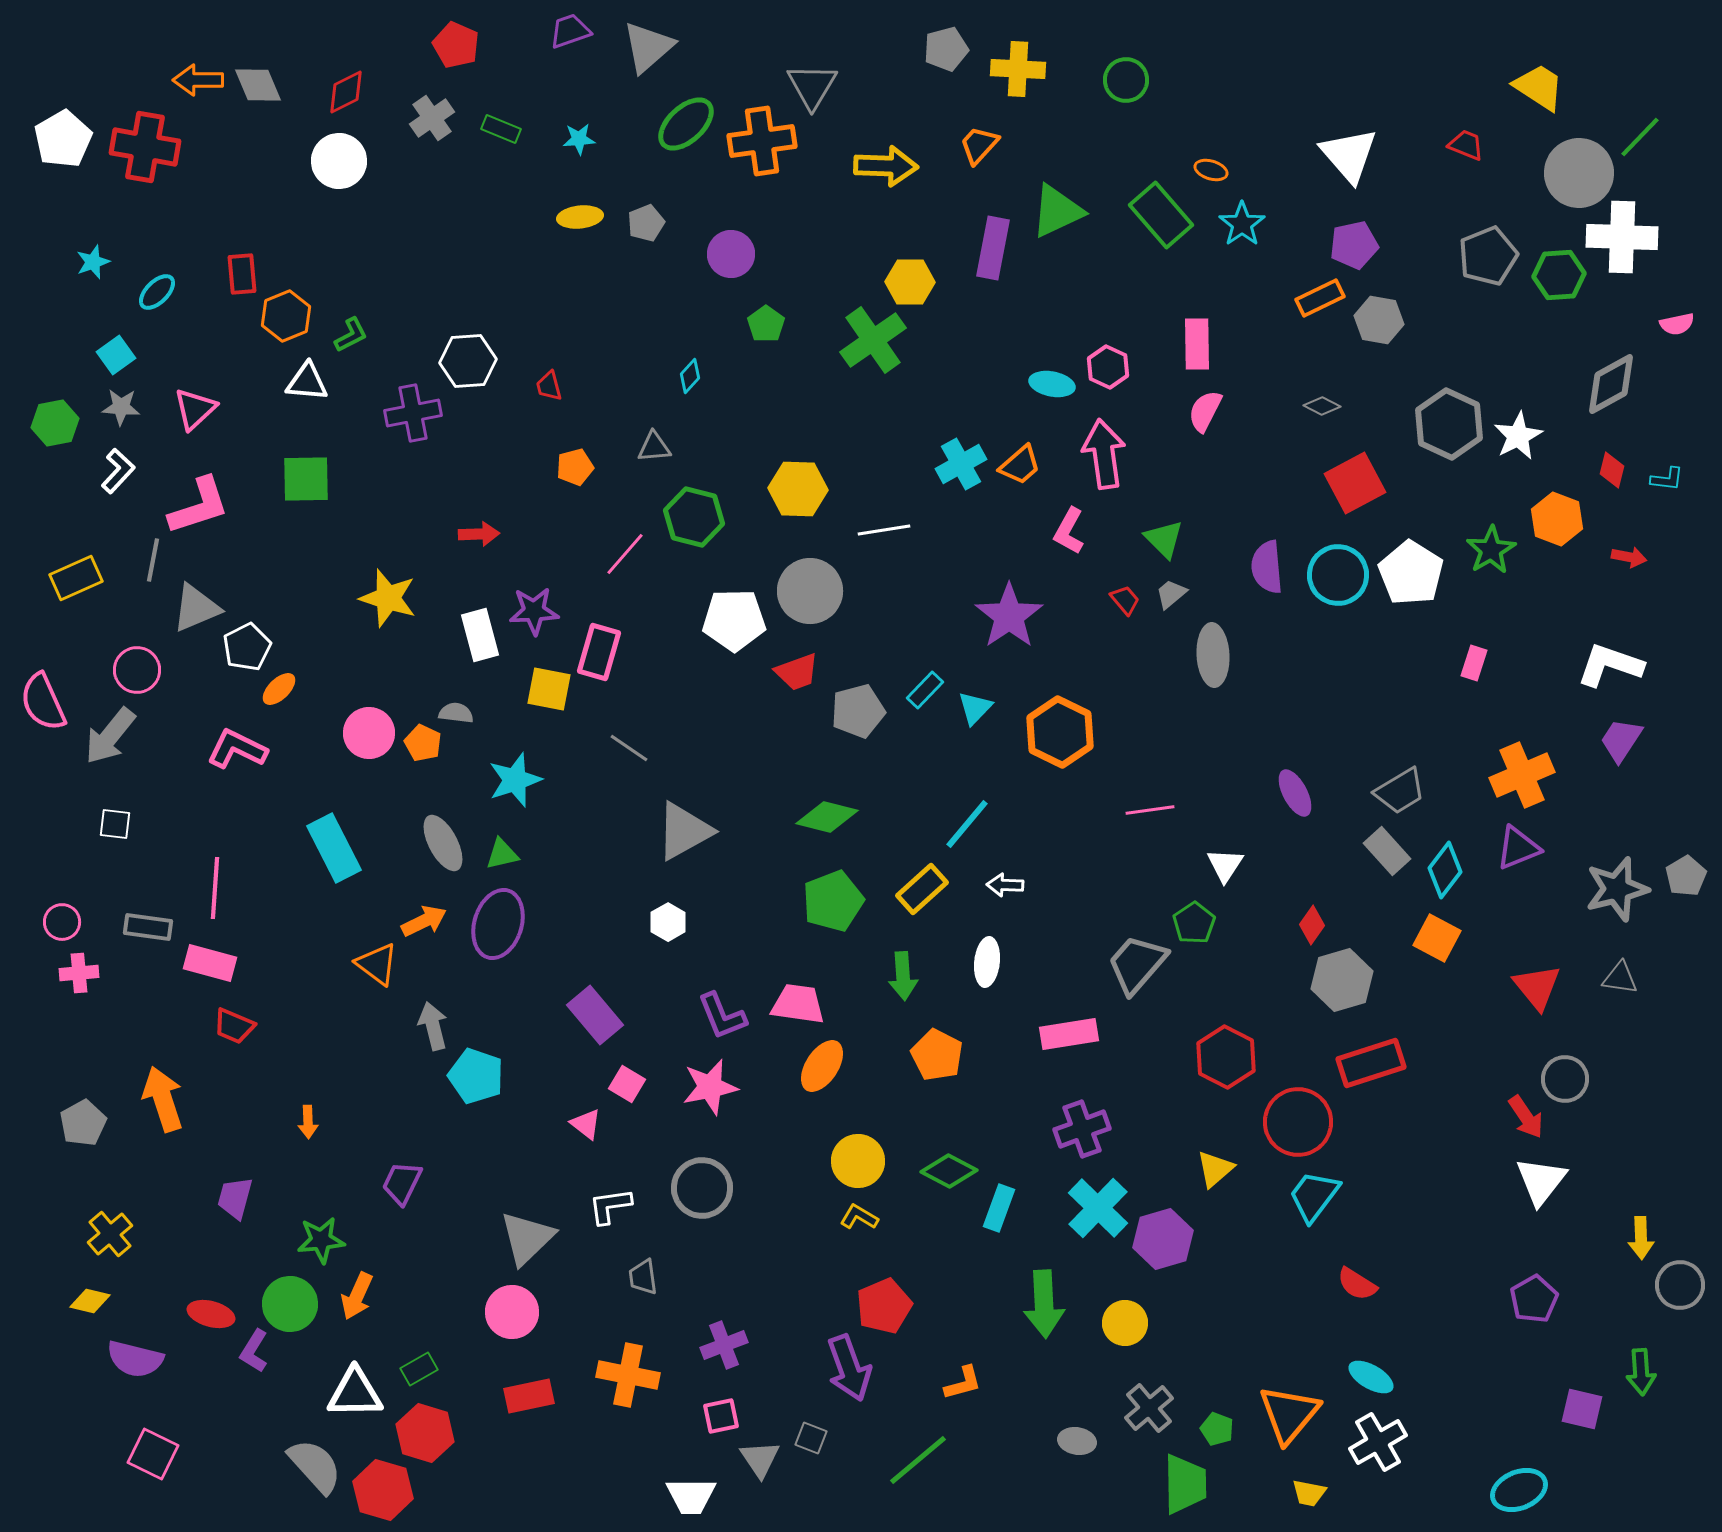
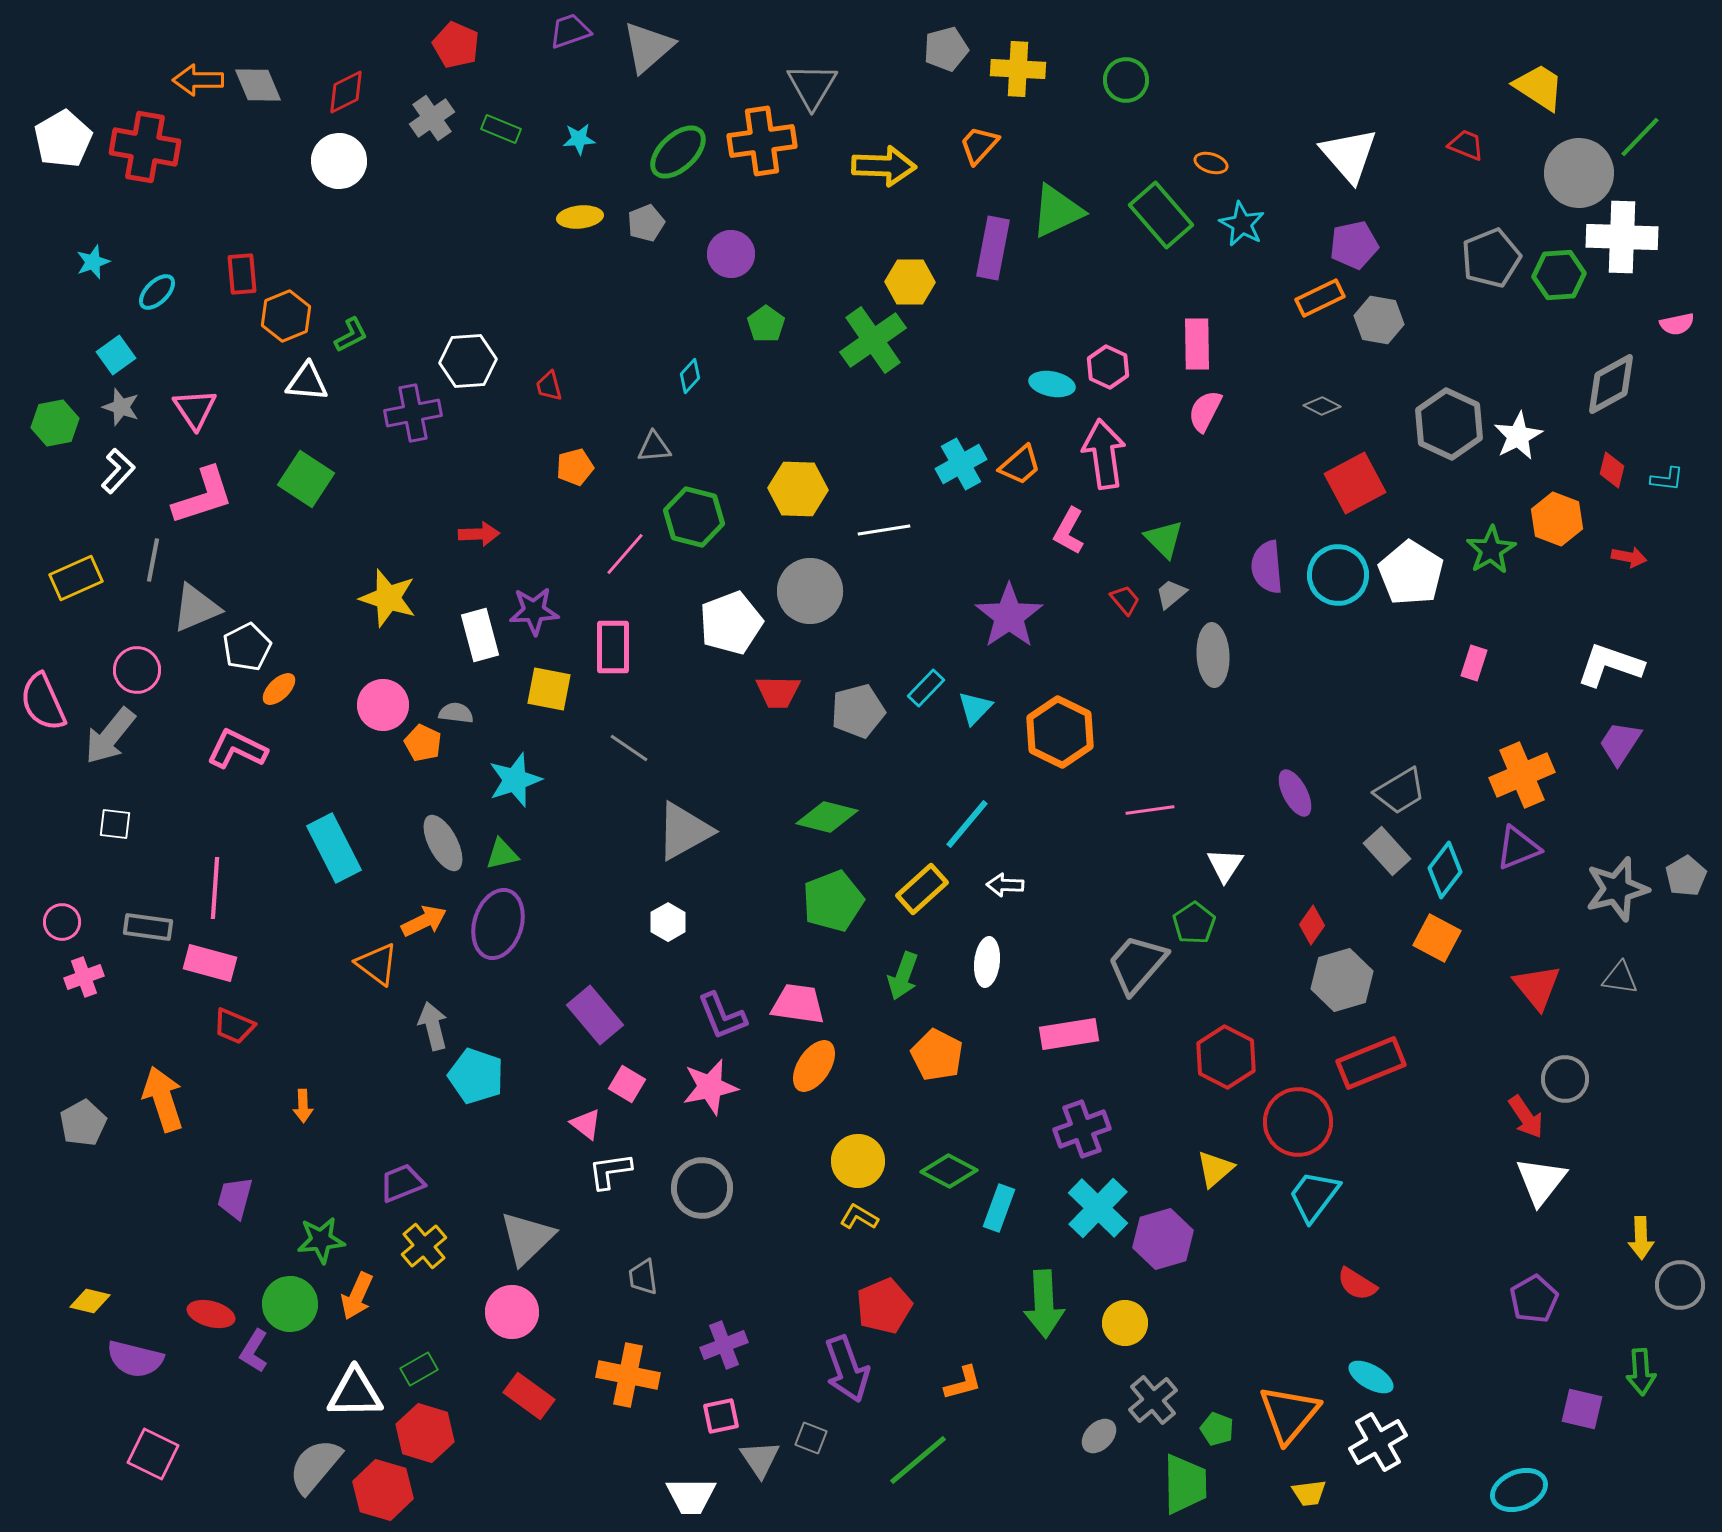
green ellipse at (686, 124): moved 8 px left, 28 px down
yellow arrow at (886, 166): moved 2 px left
orange ellipse at (1211, 170): moved 7 px up
cyan star at (1242, 224): rotated 9 degrees counterclockwise
gray pentagon at (1488, 256): moved 3 px right, 2 px down
gray star at (121, 407): rotated 15 degrees clockwise
pink triangle at (195, 409): rotated 21 degrees counterclockwise
green square at (306, 479): rotated 34 degrees clockwise
pink L-shape at (199, 506): moved 4 px right, 10 px up
white pentagon at (734, 620): moved 3 px left, 3 px down; rotated 20 degrees counterclockwise
pink rectangle at (599, 652): moved 14 px right, 5 px up; rotated 16 degrees counterclockwise
red trapezoid at (797, 672): moved 19 px left, 20 px down; rotated 21 degrees clockwise
cyan rectangle at (925, 690): moved 1 px right, 2 px up
pink circle at (369, 733): moved 14 px right, 28 px up
purple trapezoid at (1621, 740): moved 1 px left, 3 px down
pink cross at (79, 973): moved 5 px right, 4 px down; rotated 15 degrees counterclockwise
green arrow at (903, 976): rotated 24 degrees clockwise
red rectangle at (1371, 1063): rotated 4 degrees counterclockwise
orange ellipse at (822, 1066): moved 8 px left
orange arrow at (308, 1122): moved 5 px left, 16 px up
purple trapezoid at (402, 1183): rotated 42 degrees clockwise
white L-shape at (610, 1206): moved 35 px up
yellow cross at (110, 1234): moved 314 px right, 12 px down
purple arrow at (849, 1368): moved 2 px left, 1 px down
red rectangle at (529, 1396): rotated 48 degrees clockwise
gray cross at (1149, 1408): moved 4 px right, 8 px up
gray ellipse at (1077, 1441): moved 22 px right, 5 px up; rotated 54 degrees counterclockwise
gray semicircle at (315, 1466): rotated 98 degrees counterclockwise
yellow trapezoid at (1309, 1493): rotated 18 degrees counterclockwise
